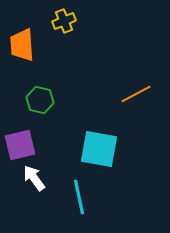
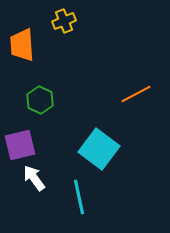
green hexagon: rotated 12 degrees clockwise
cyan square: rotated 27 degrees clockwise
